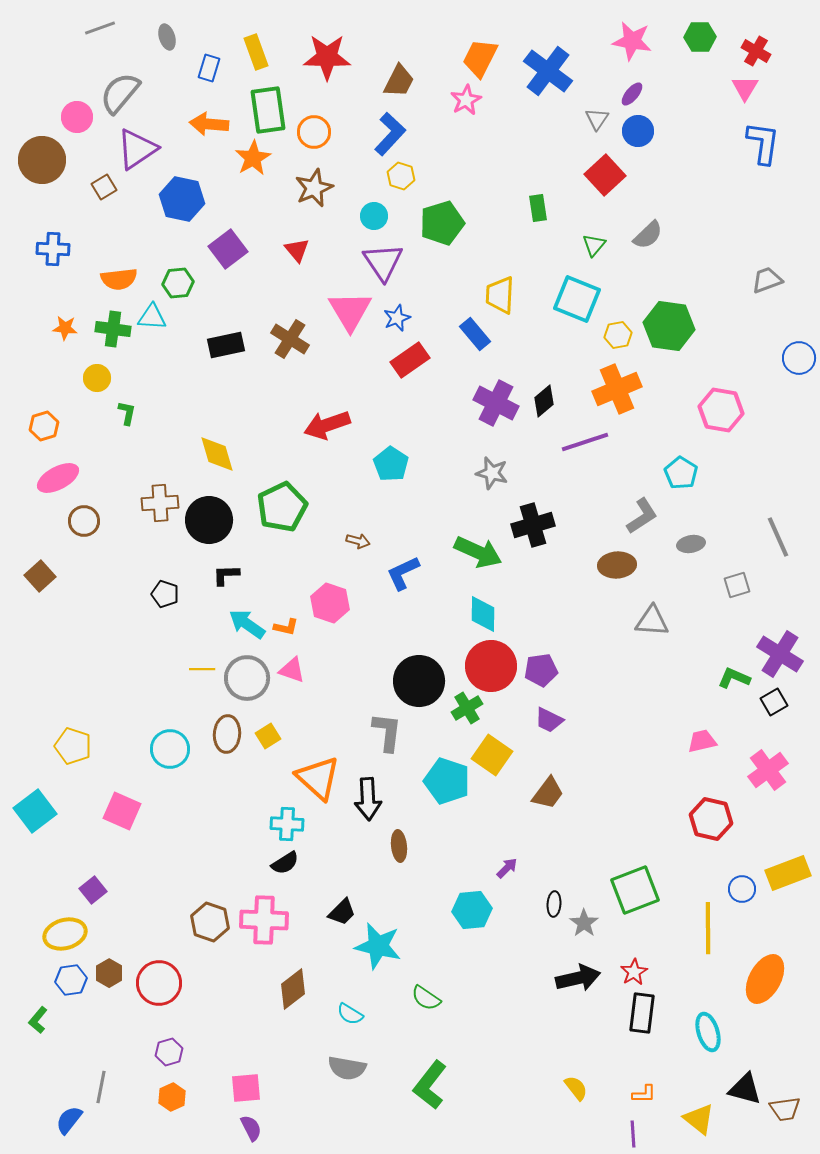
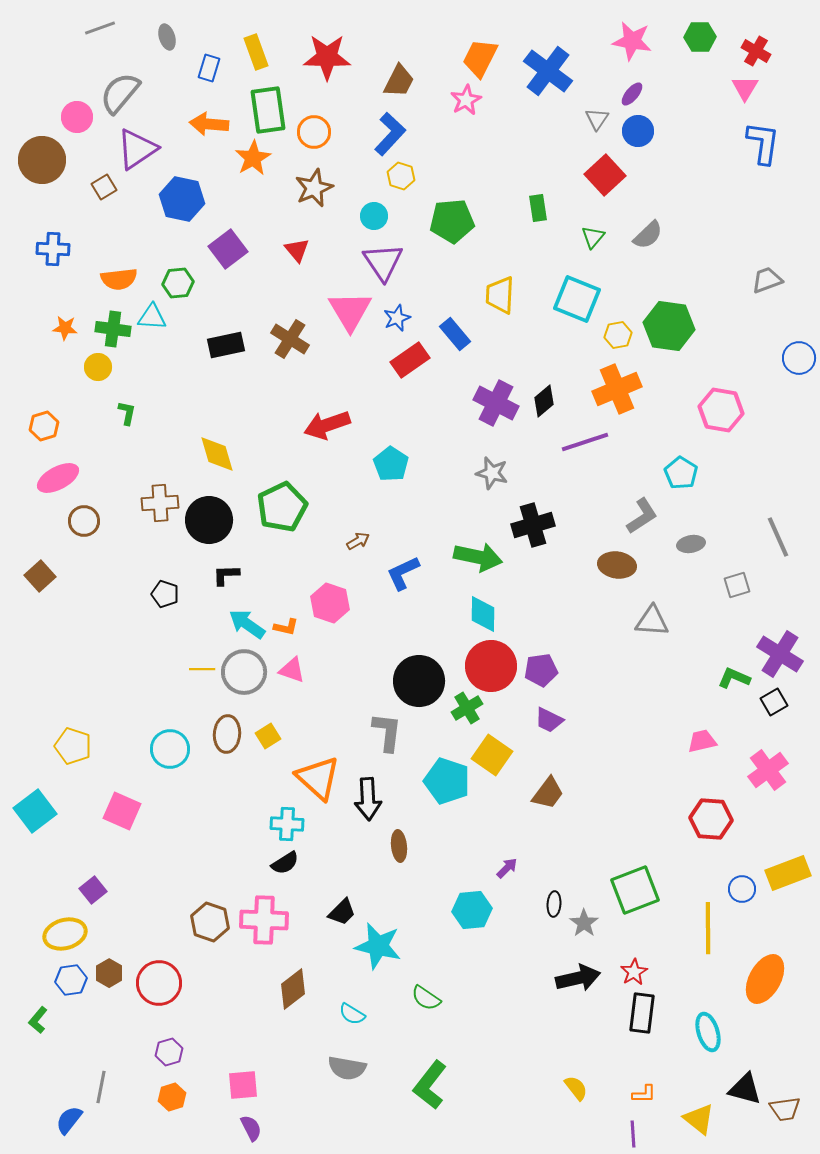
green pentagon at (442, 223): moved 10 px right, 2 px up; rotated 12 degrees clockwise
green triangle at (594, 245): moved 1 px left, 8 px up
blue rectangle at (475, 334): moved 20 px left
yellow circle at (97, 378): moved 1 px right, 11 px up
brown arrow at (358, 541): rotated 45 degrees counterclockwise
green arrow at (478, 552): moved 5 px down; rotated 12 degrees counterclockwise
brown ellipse at (617, 565): rotated 12 degrees clockwise
gray circle at (247, 678): moved 3 px left, 6 px up
red hexagon at (711, 819): rotated 9 degrees counterclockwise
cyan semicircle at (350, 1014): moved 2 px right
pink square at (246, 1088): moved 3 px left, 3 px up
orange hexagon at (172, 1097): rotated 8 degrees clockwise
